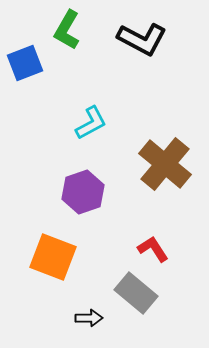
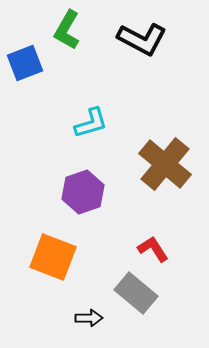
cyan L-shape: rotated 12 degrees clockwise
